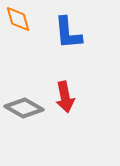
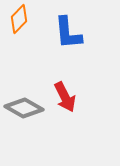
orange diamond: moved 1 px right; rotated 60 degrees clockwise
red arrow: rotated 16 degrees counterclockwise
